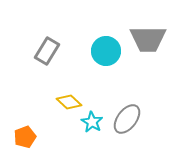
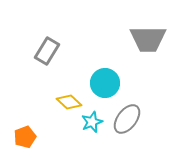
cyan circle: moved 1 px left, 32 px down
cyan star: rotated 20 degrees clockwise
